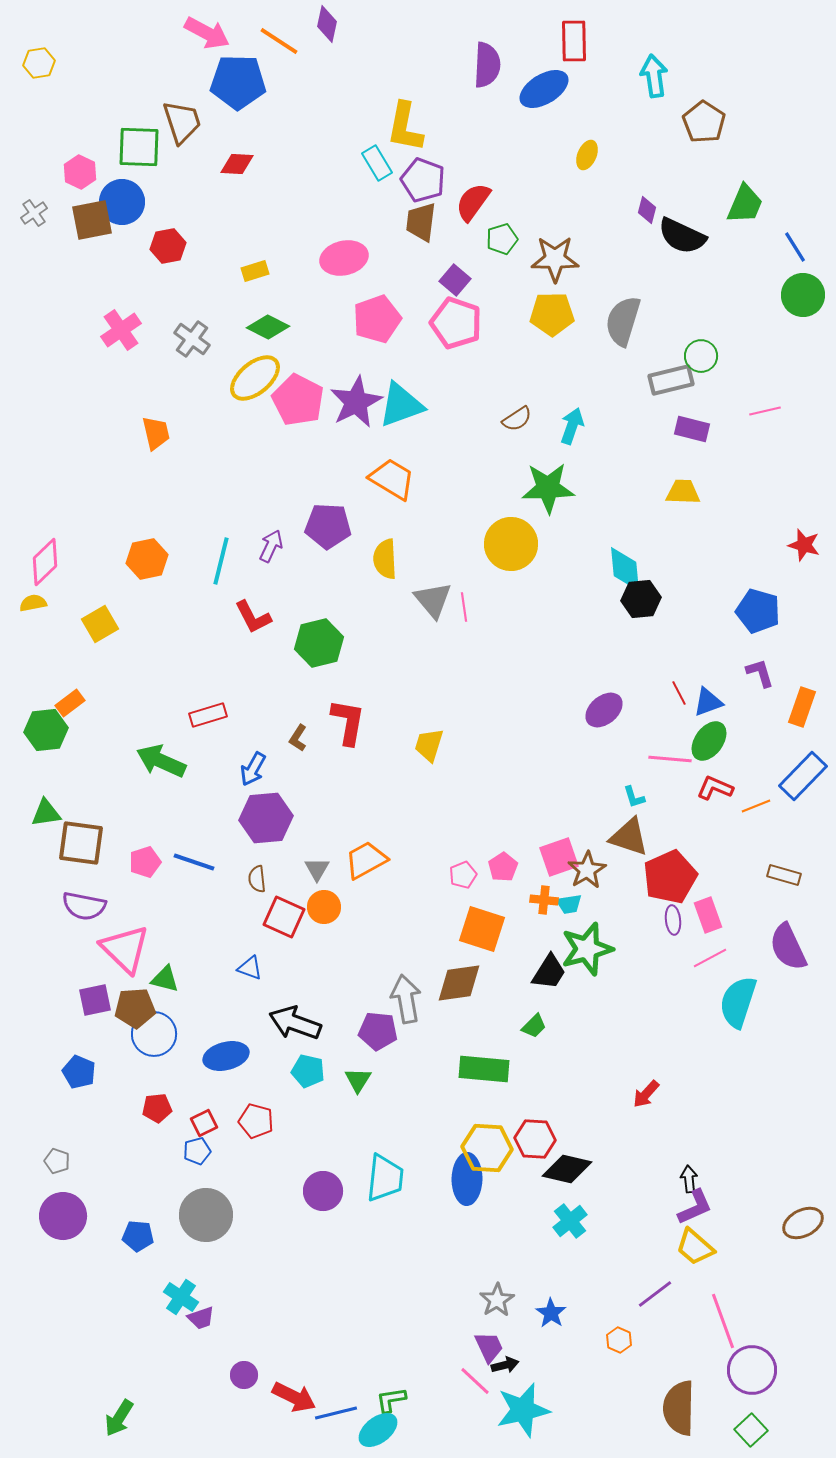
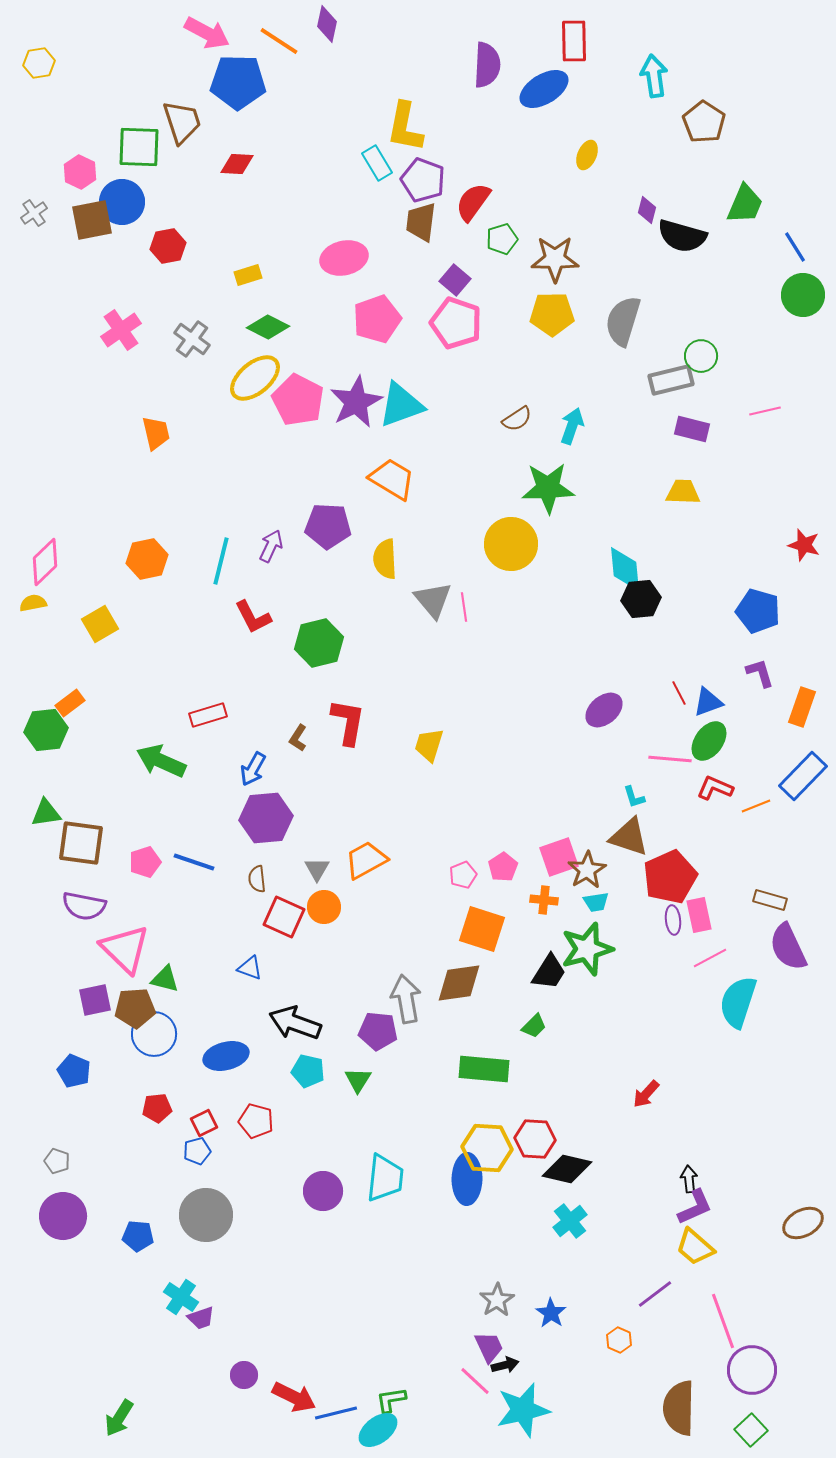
black semicircle at (682, 236): rotated 9 degrees counterclockwise
yellow rectangle at (255, 271): moved 7 px left, 4 px down
brown rectangle at (784, 875): moved 14 px left, 25 px down
cyan trapezoid at (569, 904): moved 27 px right, 2 px up
pink rectangle at (708, 915): moved 9 px left; rotated 8 degrees clockwise
blue pentagon at (79, 1072): moved 5 px left, 1 px up
